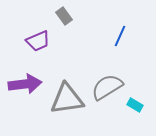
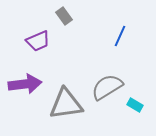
gray triangle: moved 1 px left, 5 px down
